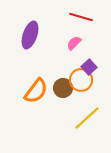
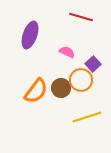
pink semicircle: moved 7 px left, 9 px down; rotated 70 degrees clockwise
purple square: moved 4 px right, 3 px up
brown circle: moved 2 px left
yellow line: moved 1 px up; rotated 24 degrees clockwise
